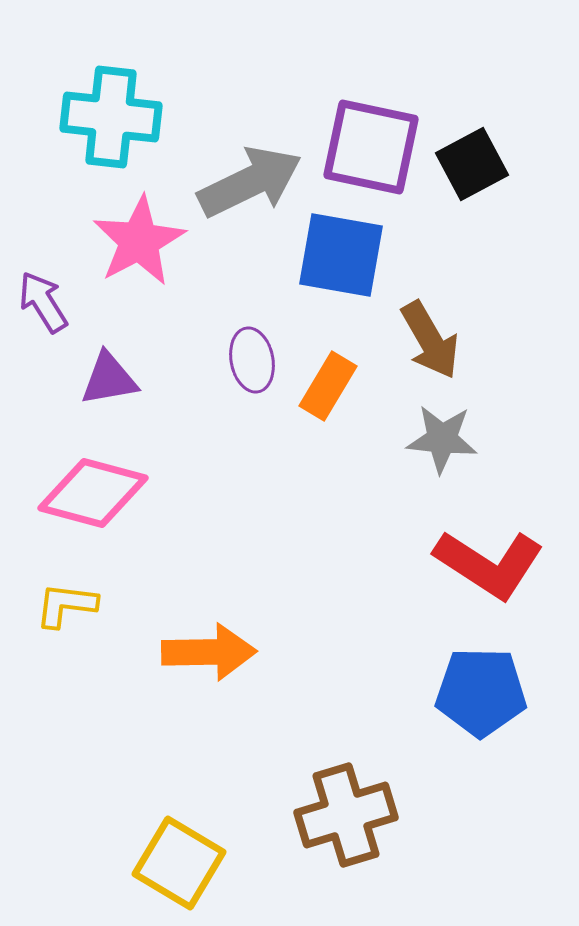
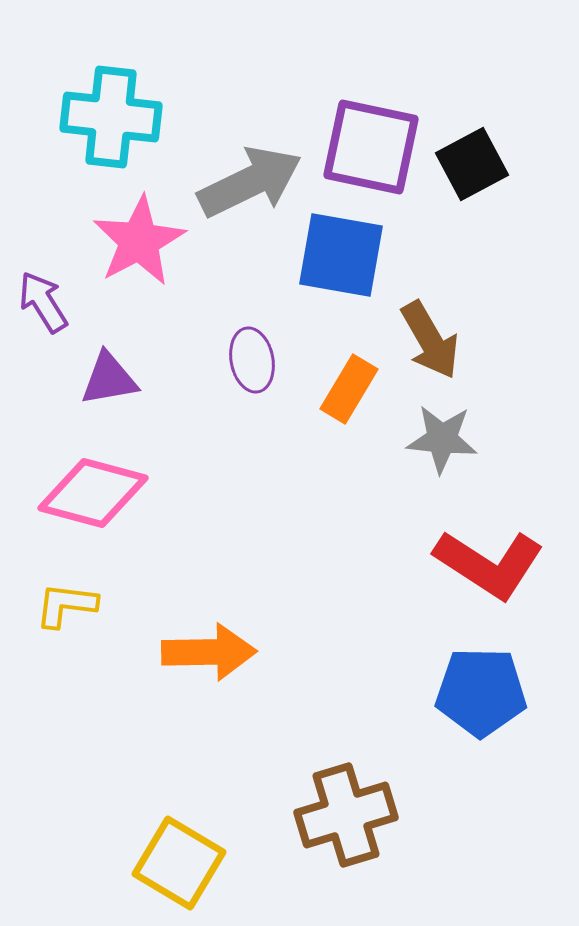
orange rectangle: moved 21 px right, 3 px down
